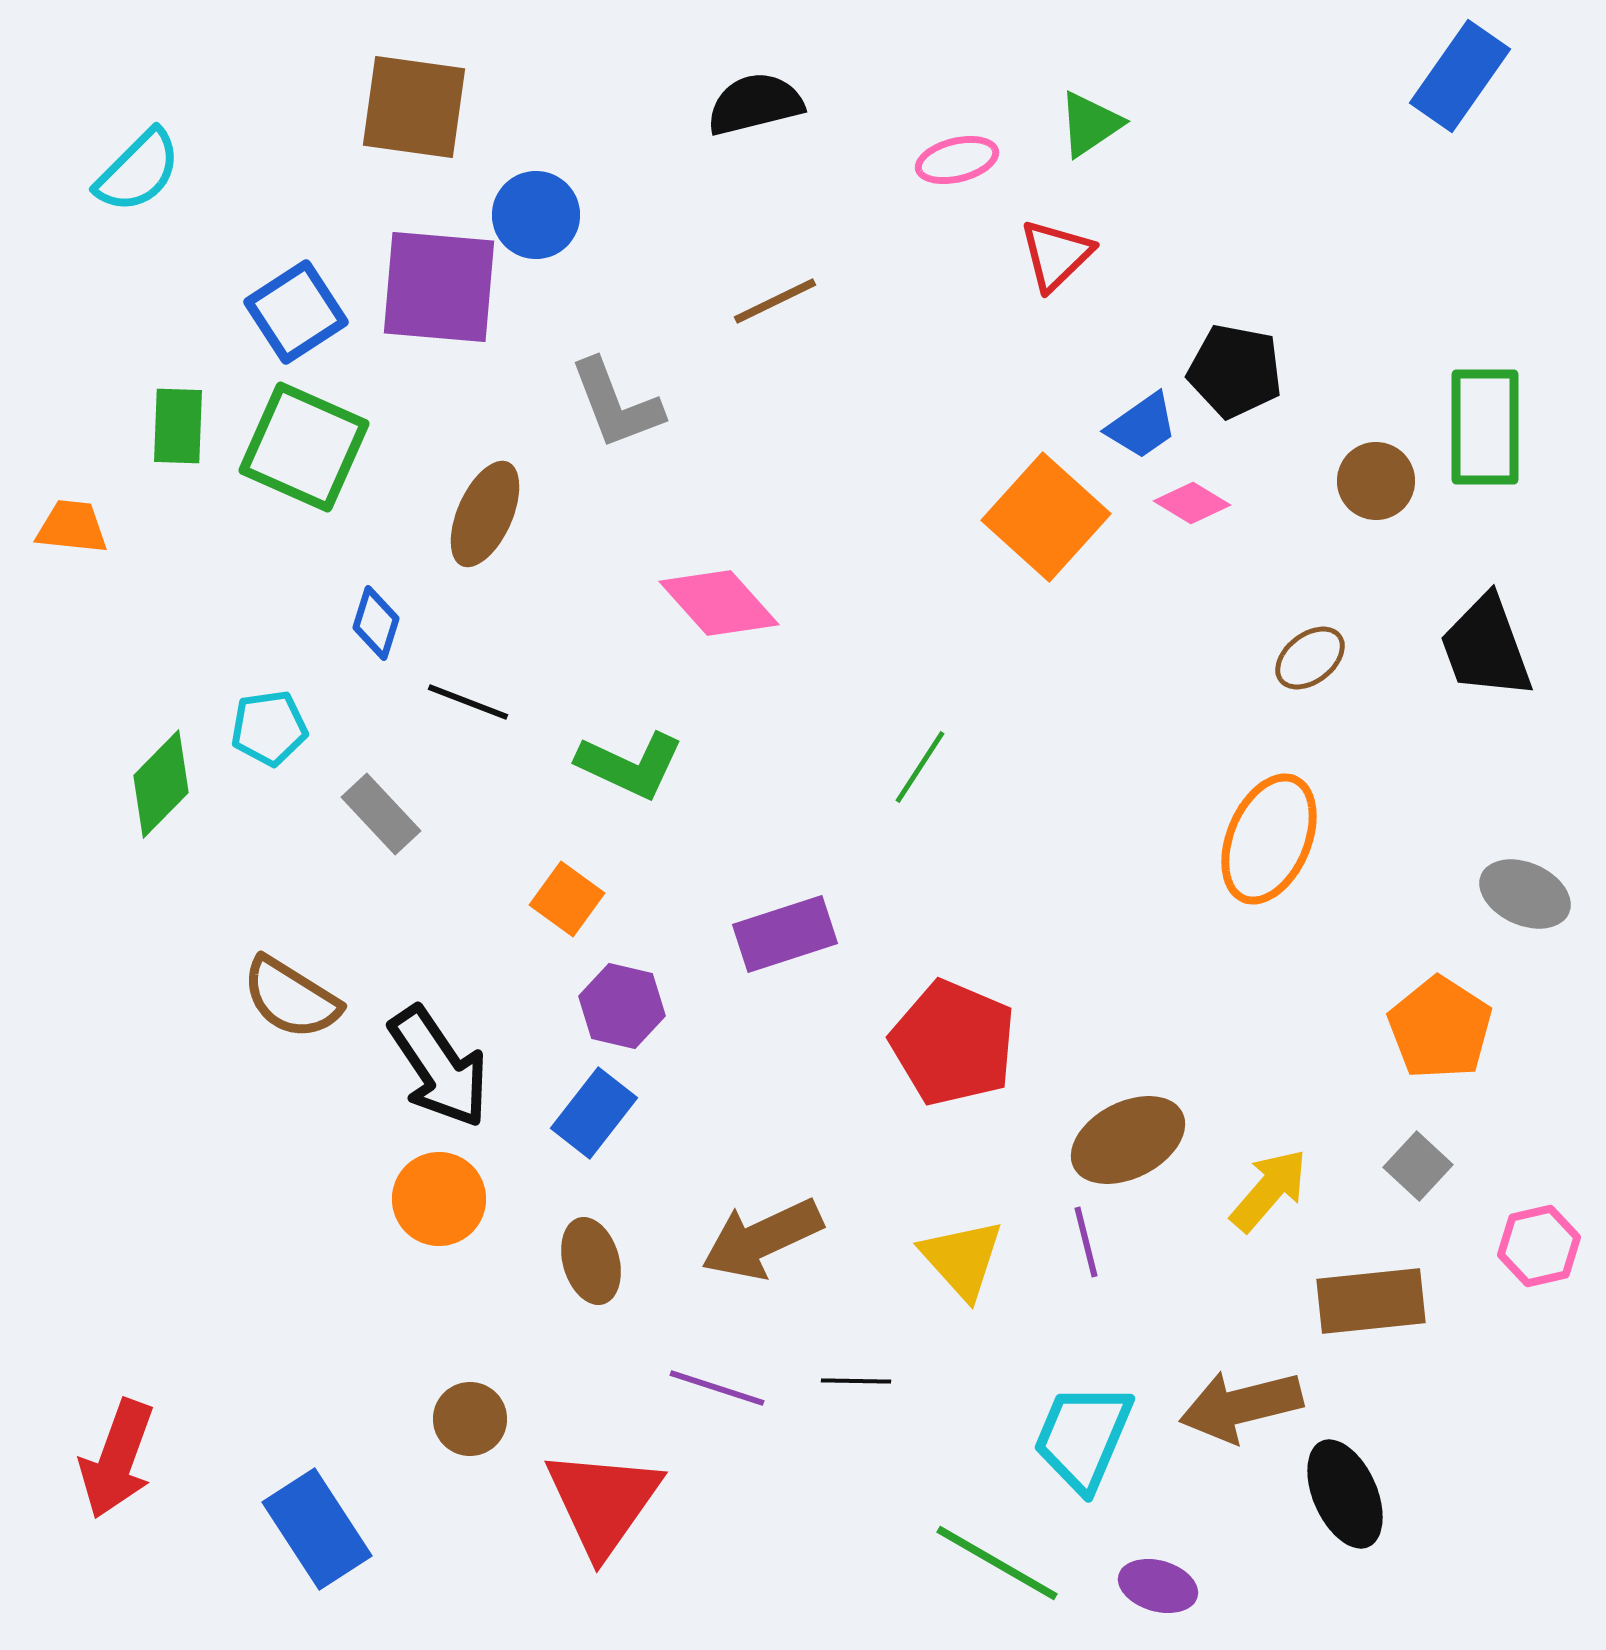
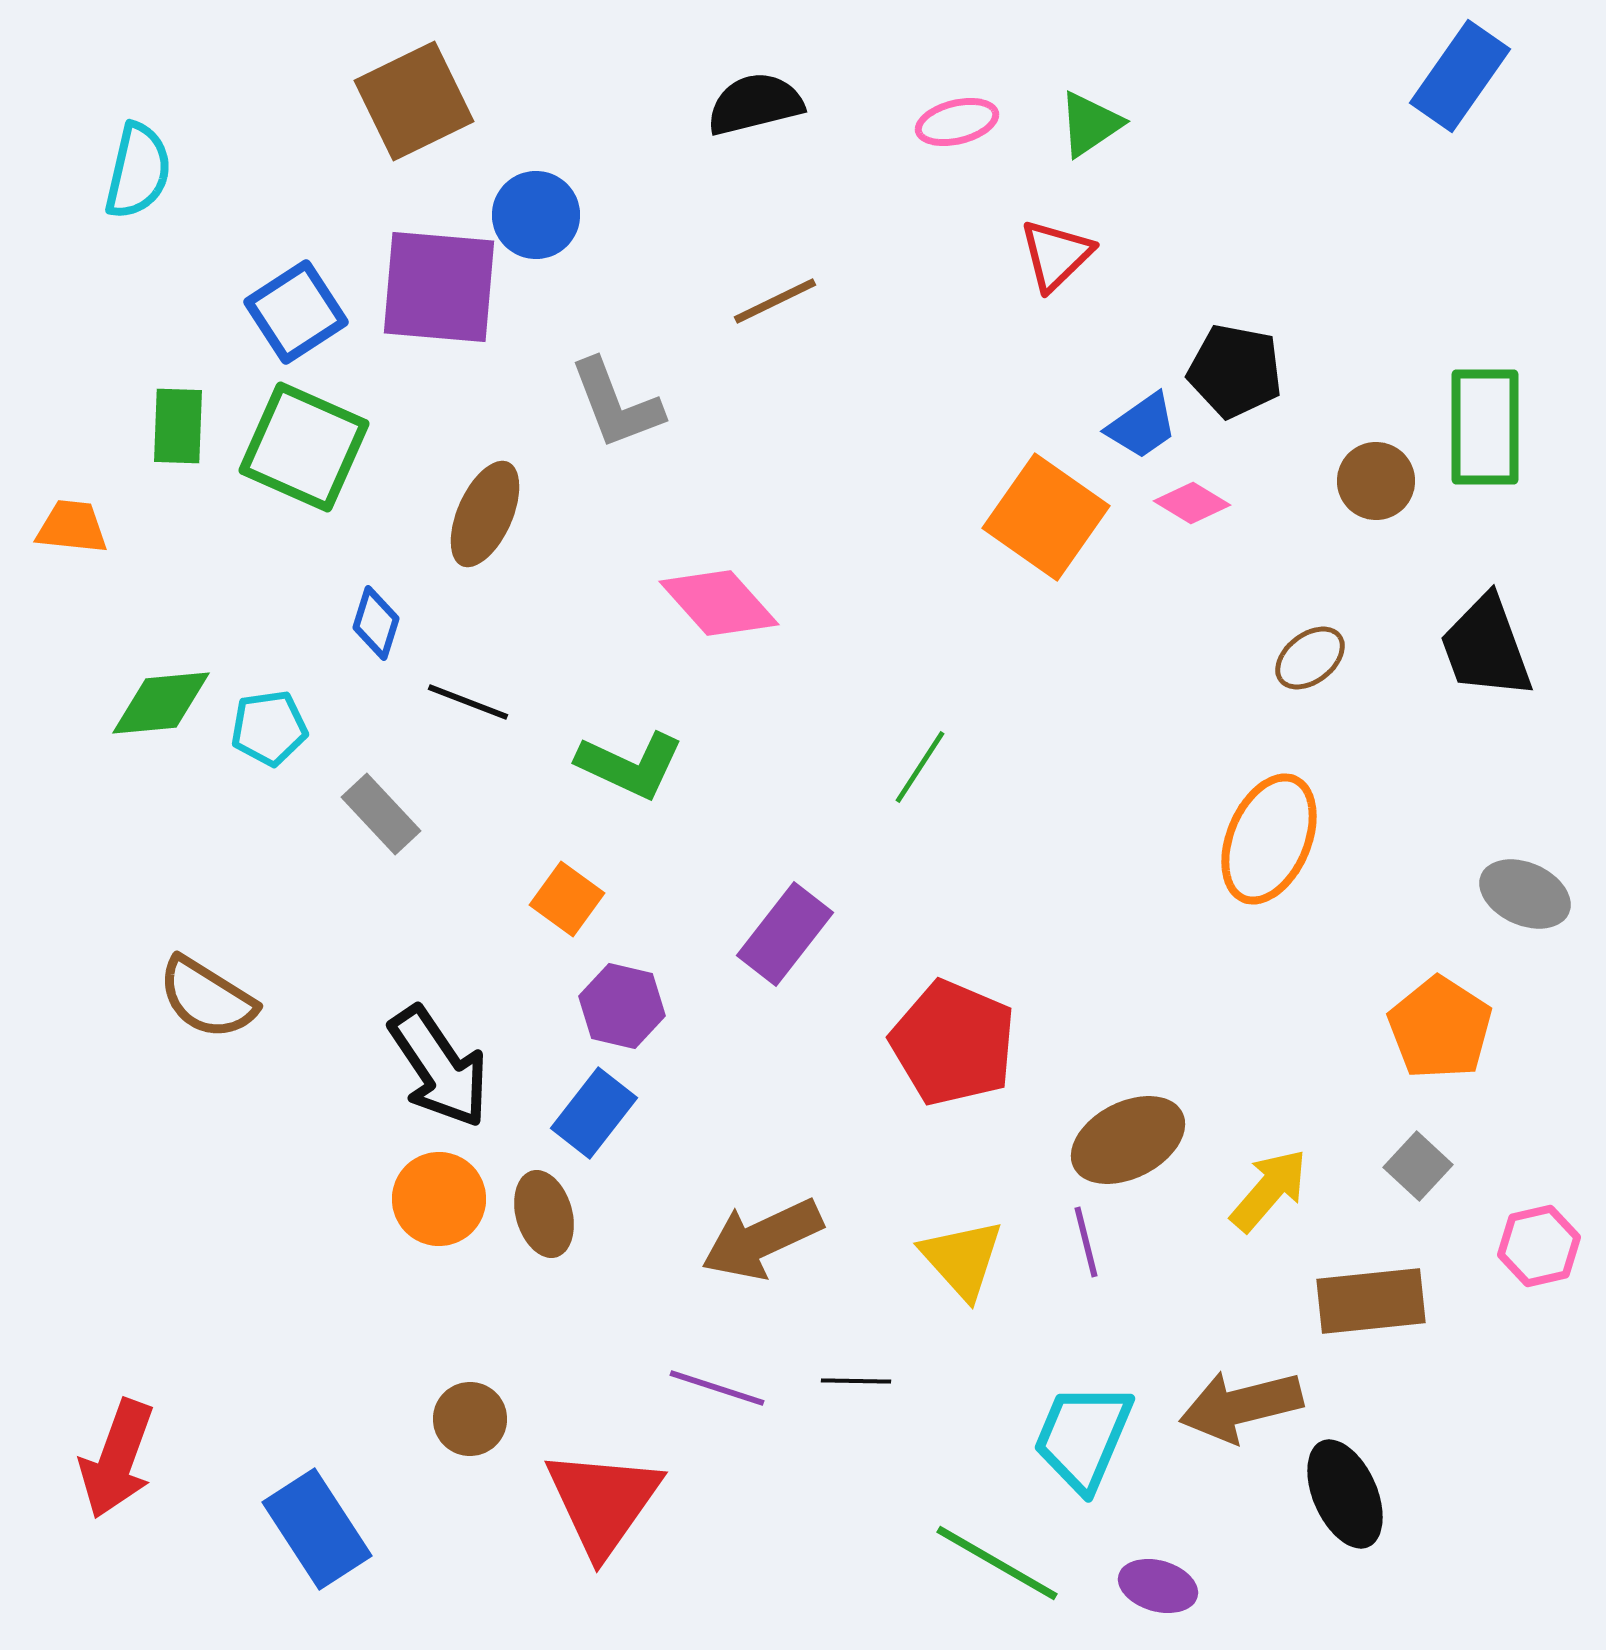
brown square at (414, 107): moved 6 px up; rotated 34 degrees counterclockwise
pink ellipse at (957, 160): moved 38 px up
cyan semicircle at (138, 171): rotated 32 degrees counterclockwise
orange square at (1046, 517): rotated 7 degrees counterclockwise
green diamond at (161, 784): moved 81 px up; rotated 40 degrees clockwise
purple rectangle at (785, 934): rotated 34 degrees counterclockwise
brown semicircle at (291, 998): moved 84 px left
brown ellipse at (591, 1261): moved 47 px left, 47 px up
